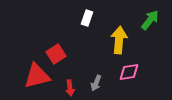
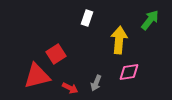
red arrow: rotated 56 degrees counterclockwise
